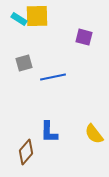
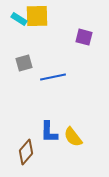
yellow semicircle: moved 21 px left, 3 px down
